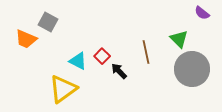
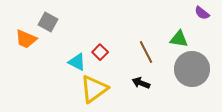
green triangle: rotated 36 degrees counterclockwise
brown line: rotated 15 degrees counterclockwise
red square: moved 2 px left, 4 px up
cyan triangle: moved 1 px left, 1 px down
black arrow: moved 22 px right, 12 px down; rotated 24 degrees counterclockwise
yellow triangle: moved 31 px right
